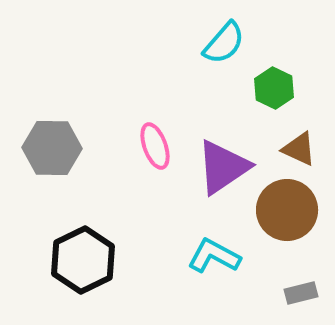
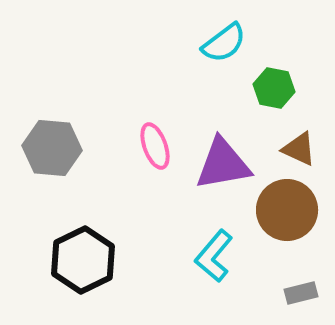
cyan semicircle: rotated 12 degrees clockwise
green hexagon: rotated 15 degrees counterclockwise
gray hexagon: rotated 4 degrees clockwise
purple triangle: moved 3 px up; rotated 24 degrees clockwise
cyan L-shape: rotated 78 degrees counterclockwise
